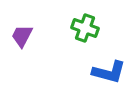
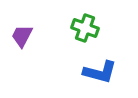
blue L-shape: moved 9 px left
